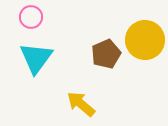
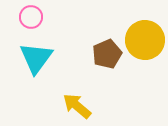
brown pentagon: moved 1 px right
yellow arrow: moved 4 px left, 2 px down
